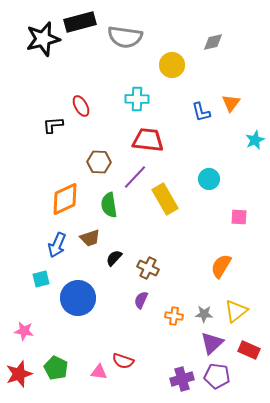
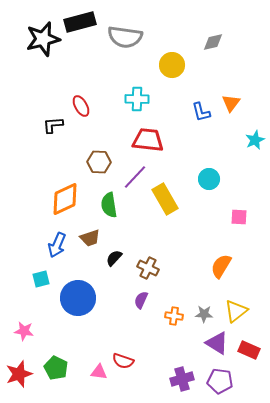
purple triangle: moved 5 px right; rotated 45 degrees counterclockwise
purple pentagon: moved 3 px right, 5 px down
